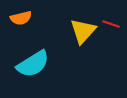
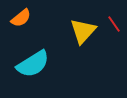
orange semicircle: rotated 25 degrees counterclockwise
red line: moved 3 px right; rotated 36 degrees clockwise
